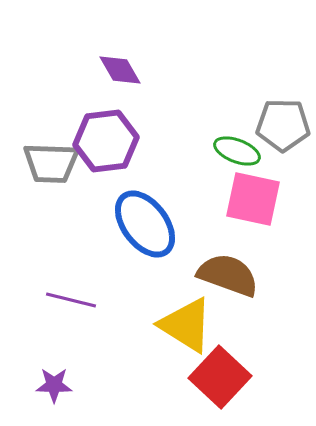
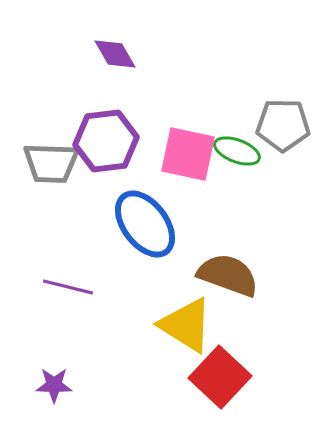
purple diamond: moved 5 px left, 16 px up
pink square: moved 65 px left, 45 px up
purple line: moved 3 px left, 13 px up
